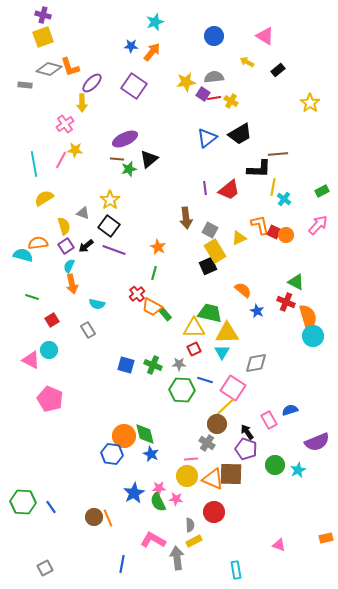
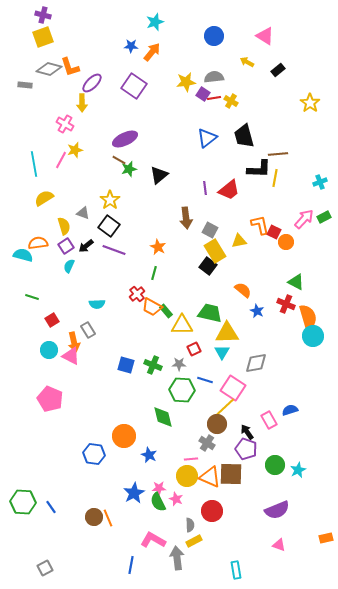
pink cross at (65, 124): rotated 24 degrees counterclockwise
black trapezoid at (240, 134): moved 4 px right, 2 px down; rotated 105 degrees clockwise
yellow star at (75, 150): rotated 21 degrees counterclockwise
brown line at (117, 159): moved 2 px right, 1 px down; rotated 24 degrees clockwise
black triangle at (149, 159): moved 10 px right, 16 px down
yellow line at (273, 187): moved 2 px right, 9 px up
green rectangle at (322, 191): moved 2 px right, 26 px down
cyan cross at (284, 199): moved 36 px right, 17 px up; rotated 32 degrees clockwise
pink arrow at (318, 225): moved 14 px left, 6 px up
orange circle at (286, 235): moved 7 px down
yellow triangle at (239, 238): moved 3 px down; rotated 14 degrees clockwise
black square at (208, 266): rotated 30 degrees counterclockwise
orange arrow at (72, 284): moved 2 px right, 58 px down
red cross at (286, 302): moved 2 px down
cyan semicircle at (97, 304): rotated 14 degrees counterclockwise
green rectangle at (165, 314): moved 1 px right, 3 px up
yellow triangle at (194, 328): moved 12 px left, 3 px up
pink triangle at (31, 360): moved 40 px right, 4 px up
green diamond at (145, 434): moved 18 px right, 17 px up
purple semicircle at (317, 442): moved 40 px left, 68 px down
blue hexagon at (112, 454): moved 18 px left
blue star at (151, 454): moved 2 px left, 1 px down
orange triangle at (213, 479): moved 3 px left, 2 px up
pink star at (176, 499): rotated 16 degrees clockwise
red circle at (214, 512): moved 2 px left, 1 px up
blue line at (122, 564): moved 9 px right, 1 px down
